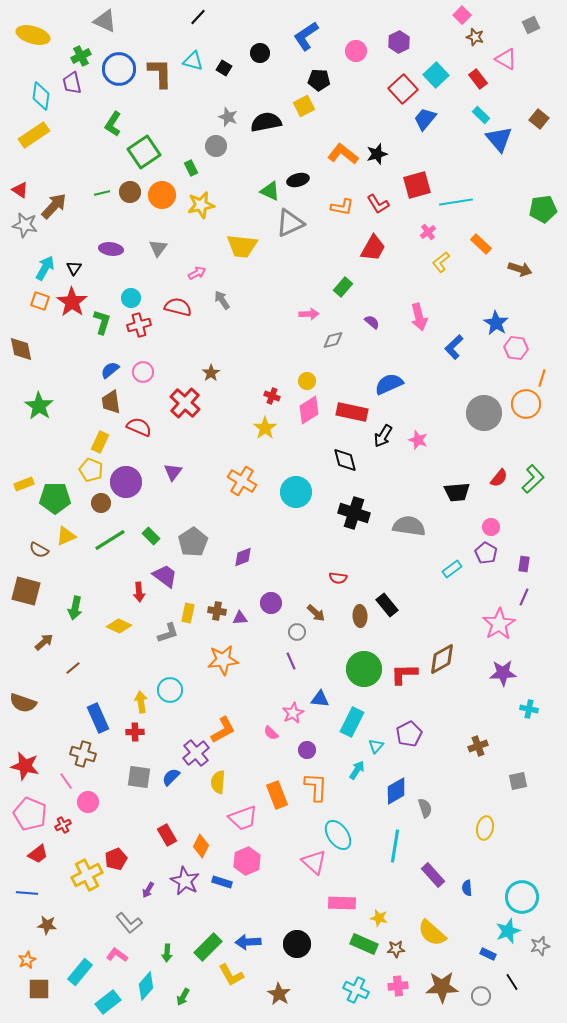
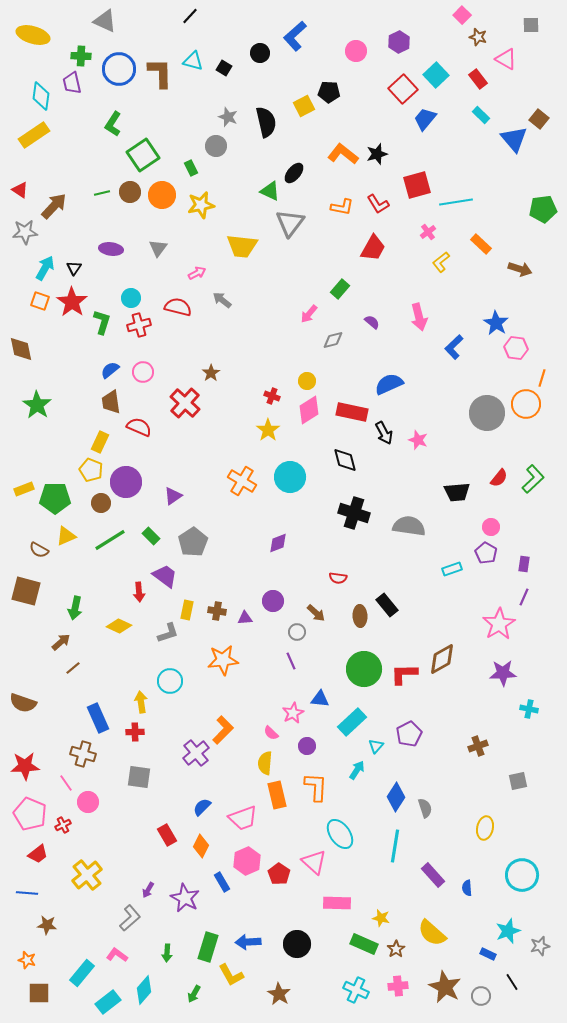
black line at (198, 17): moved 8 px left, 1 px up
gray square at (531, 25): rotated 24 degrees clockwise
blue L-shape at (306, 36): moved 11 px left; rotated 8 degrees counterclockwise
brown star at (475, 37): moved 3 px right
green cross at (81, 56): rotated 30 degrees clockwise
black pentagon at (319, 80): moved 10 px right, 12 px down
black semicircle at (266, 122): rotated 88 degrees clockwise
blue triangle at (499, 139): moved 15 px right
green square at (144, 152): moved 1 px left, 3 px down
black ellipse at (298, 180): moved 4 px left, 7 px up; rotated 35 degrees counterclockwise
gray triangle at (290, 223): rotated 28 degrees counterclockwise
gray star at (25, 225): moved 7 px down; rotated 15 degrees counterclockwise
green rectangle at (343, 287): moved 3 px left, 2 px down
gray arrow at (222, 300): rotated 18 degrees counterclockwise
pink arrow at (309, 314): rotated 132 degrees clockwise
green star at (39, 406): moved 2 px left, 1 px up
gray circle at (484, 413): moved 3 px right
yellow star at (265, 428): moved 3 px right, 2 px down
black arrow at (383, 436): moved 1 px right, 3 px up; rotated 60 degrees counterclockwise
purple triangle at (173, 472): moved 24 px down; rotated 18 degrees clockwise
yellow rectangle at (24, 484): moved 5 px down
cyan circle at (296, 492): moved 6 px left, 15 px up
purple diamond at (243, 557): moved 35 px right, 14 px up
cyan rectangle at (452, 569): rotated 18 degrees clockwise
purple circle at (271, 603): moved 2 px right, 2 px up
yellow rectangle at (188, 613): moved 1 px left, 3 px up
purple triangle at (240, 618): moved 5 px right
brown arrow at (44, 642): moved 17 px right
cyan circle at (170, 690): moved 9 px up
cyan rectangle at (352, 722): rotated 20 degrees clockwise
orange L-shape at (223, 730): rotated 16 degrees counterclockwise
purple circle at (307, 750): moved 4 px up
red star at (25, 766): rotated 16 degrees counterclockwise
blue semicircle at (171, 777): moved 31 px right, 30 px down
pink line at (66, 781): moved 2 px down
yellow semicircle at (218, 782): moved 47 px right, 19 px up
blue diamond at (396, 791): moved 6 px down; rotated 28 degrees counterclockwise
orange rectangle at (277, 795): rotated 8 degrees clockwise
cyan ellipse at (338, 835): moved 2 px right, 1 px up
red pentagon at (116, 859): moved 163 px right, 15 px down; rotated 15 degrees counterclockwise
yellow cross at (87, 875): rotated 12 degrees counterclockwise
purple star at (185, 881): moved 17 px down
blue rectangle at (222, 882): rotated 42 degrees clockwise
cyan circle at (522, 897): moved 22 px up
pink rectangle at (342, 903): moved 5 px left
yellow star at (379, 918): moved 2 px right
gray L-shape at (129, 923): moved 1 px right, 5 px up; rotated 92 degrees counterclockwise
green rectangle at (208, 947): rotated 28 degrees counterclockwise
brown star at (396, 949): rotated 30 degrees counterclockwise
orange star at (27, 960): rotated 30 degrees counterclockwise
cyan rectangle at (80, 972): moved 2 px right, 1 px down
cyan diamond at (146, 986): moved 2 px left, 4 px down
brown star at (442, 987): moved 3 px right; rotated 28 degrees clockwise
brown square at (39, 989): moved 4 px down
green arrow at (183, 997): moved 11 px right, 3 px up
